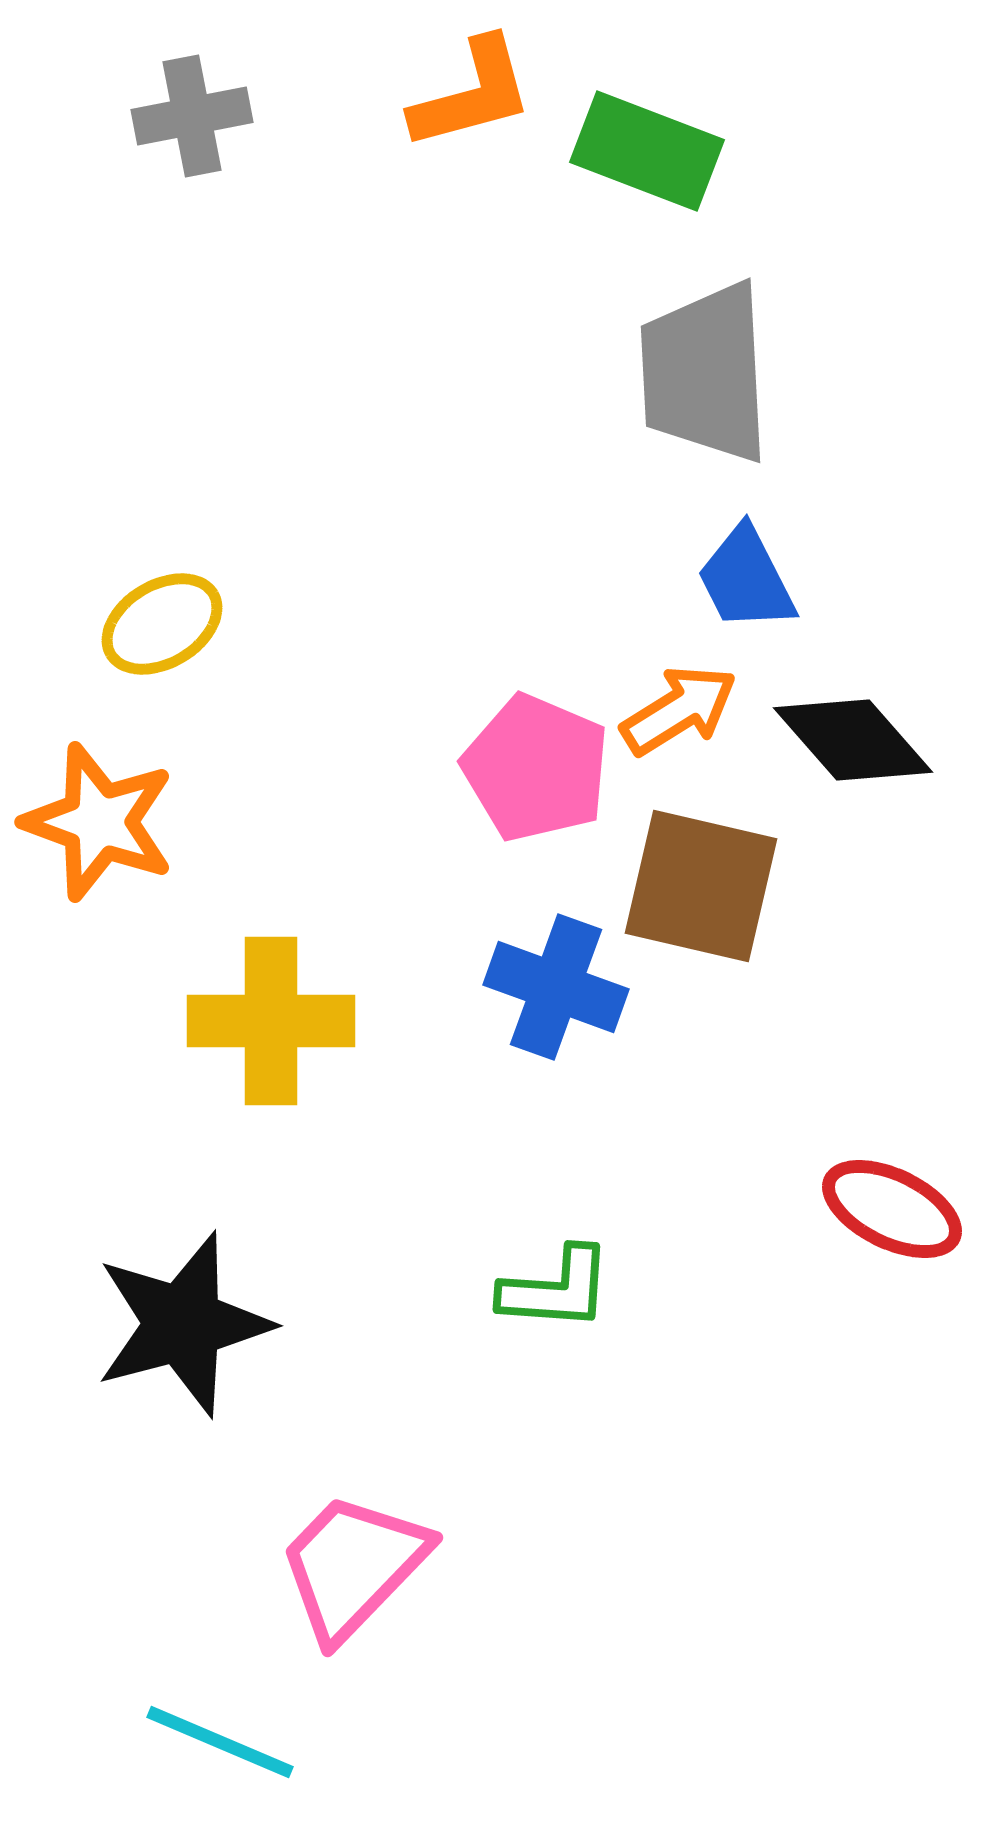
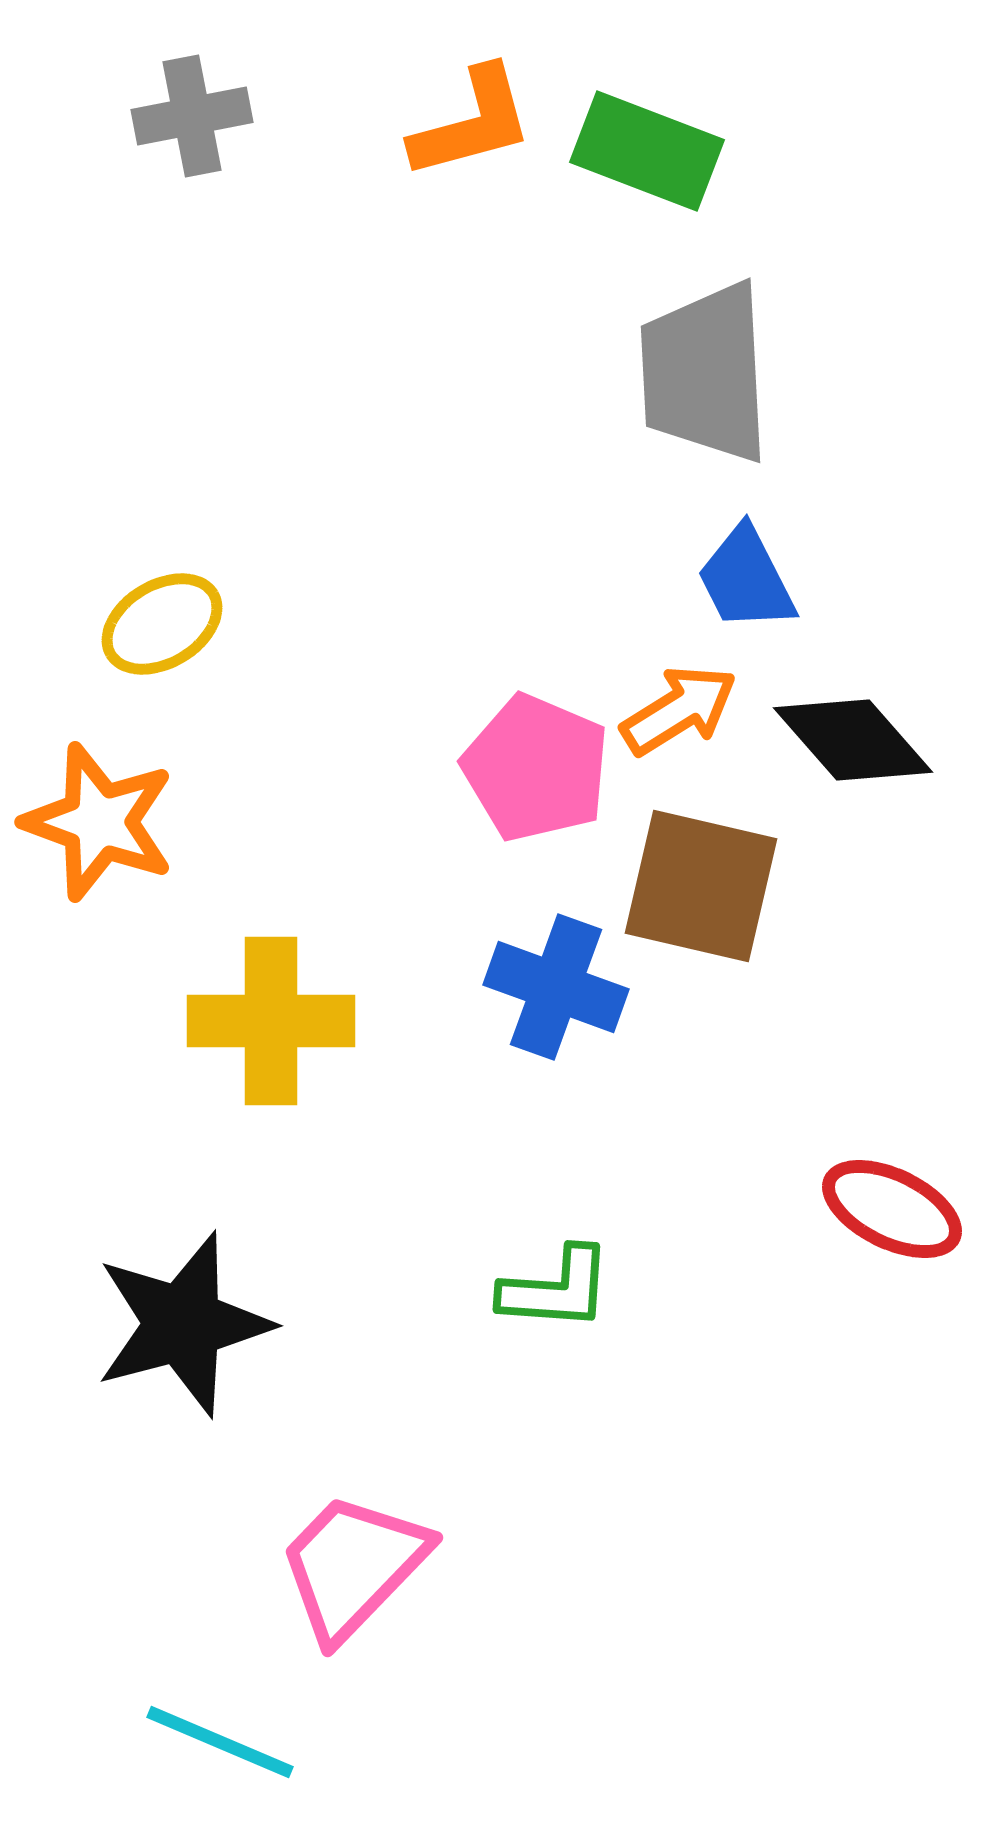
orange L-shape: moved 29 px down
